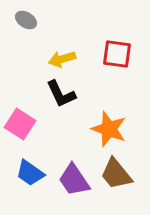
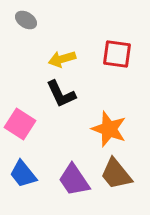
blue trapezoid: moved 7 px left, 1 px down; rotated 16 degrees clockwise
